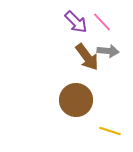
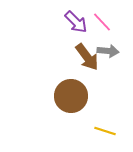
brown circle: moved 5 px left, 4 px up
yellow line: moved 5 px left
